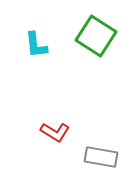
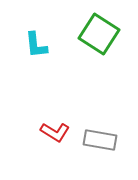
green square: moved 3 px right, 2 px up
gray rectangle: moved 1 px left, 17 px up
